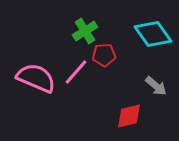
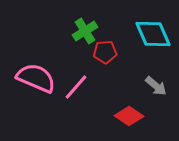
cyan diamond: rotated 12 degrees clockwise
red pentagon: moved 1 px right, 3 px up
pink line: moved 15 px down
red diamond: rotated 48 degrees clockwise
